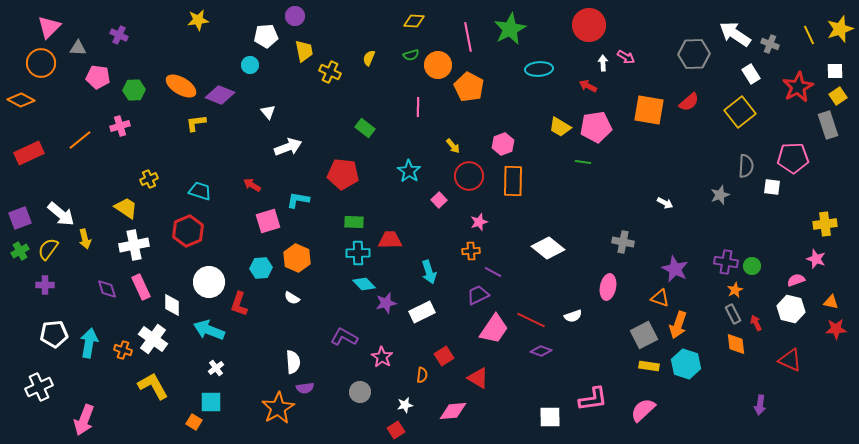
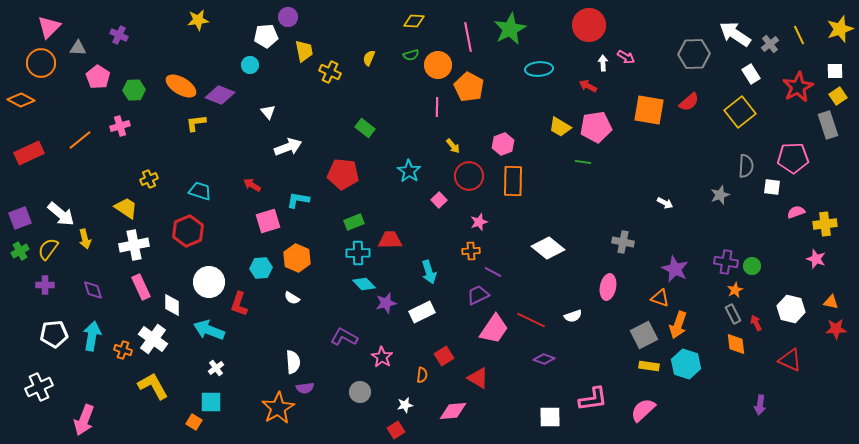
purple circle at (295, 16): moved 7 px left, 1 px down
yellow line at (809, 35): moved 10 px left
gray cross at (770, 44): rotated 30 degrees clockwise
pink pentagon at (98, 77): rotated 25 degrees clockwise
pink line at (418, 107): moved 19 px right
green rectangle at (354, 222): rotated 24 degrees counterclockwise
pink semicircle at (796, 280): moved 68 px up
purple diamond at (107, 289): moved 14 px left, 1 px down
cyan arrow at (89, 343): moved 3 px right, 7 px up
purple diamond at (541, 351): moved 3 px right, 8 px down
